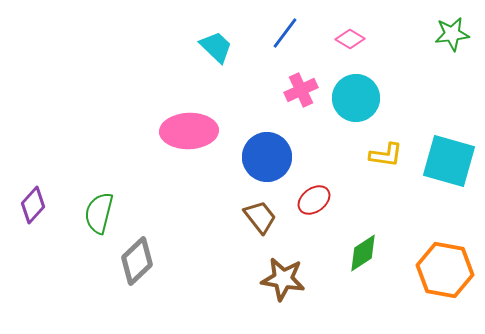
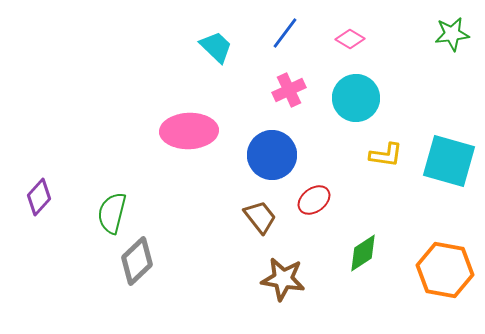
pink cross: moved 12 px left
blue circle: moved 5 px right, 2 px up
purple diamond: moved 6 px right, 8 px up
green semicircle: moved 13 px right
